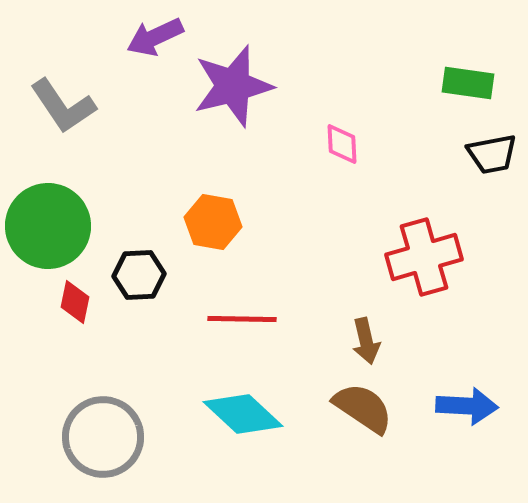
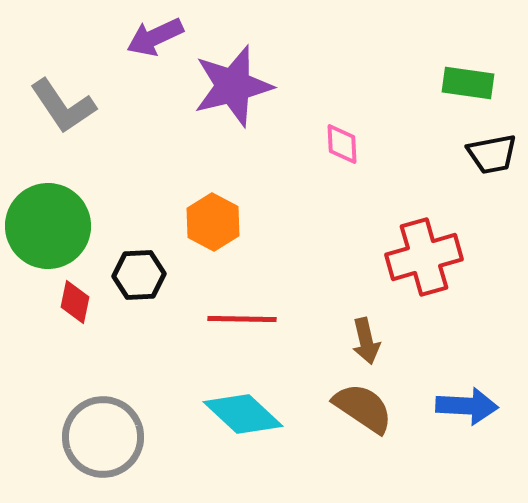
orange hexagon: rotated 18 degrees clockwise
